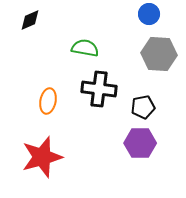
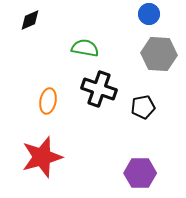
black cross: rotated 12 degrees clockwise
purple hexagon: moved 30 px down
